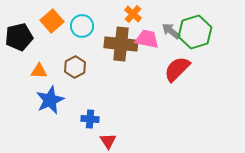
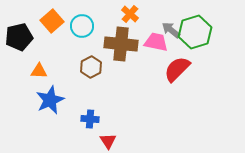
orange cross: moved 3 px left
gray arrow: moved 1 px up
pink trapezoid: moved 9 px right, 3 px down
brown hexagon: moved 16 px right
